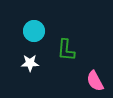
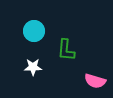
white star: moved 3 px right, 4 px down
pink semicircle: rotated 45 degrees counterclockwise
